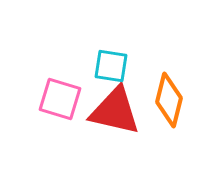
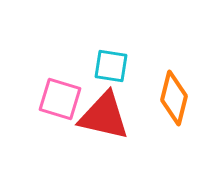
orange diamond: moved 5 px right, 2 px up
red triangle: moved 11 px left, 5 px down
